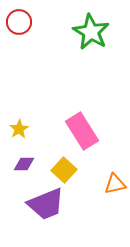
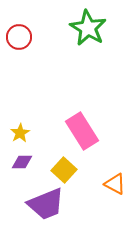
red circle: moved 15 px down
green star: moved 3 px left, 4 px up
yellow star: moved 1 px right, 4 px down
purple diamond: moved 2 px left, 2 px up
orange triangle: rotated 40 degrees clockwise
